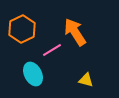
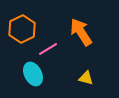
orange arrow: moved 6 px right
pink line: moved 4 px left, 1 px up
yellow triangle: moved 2 px up
